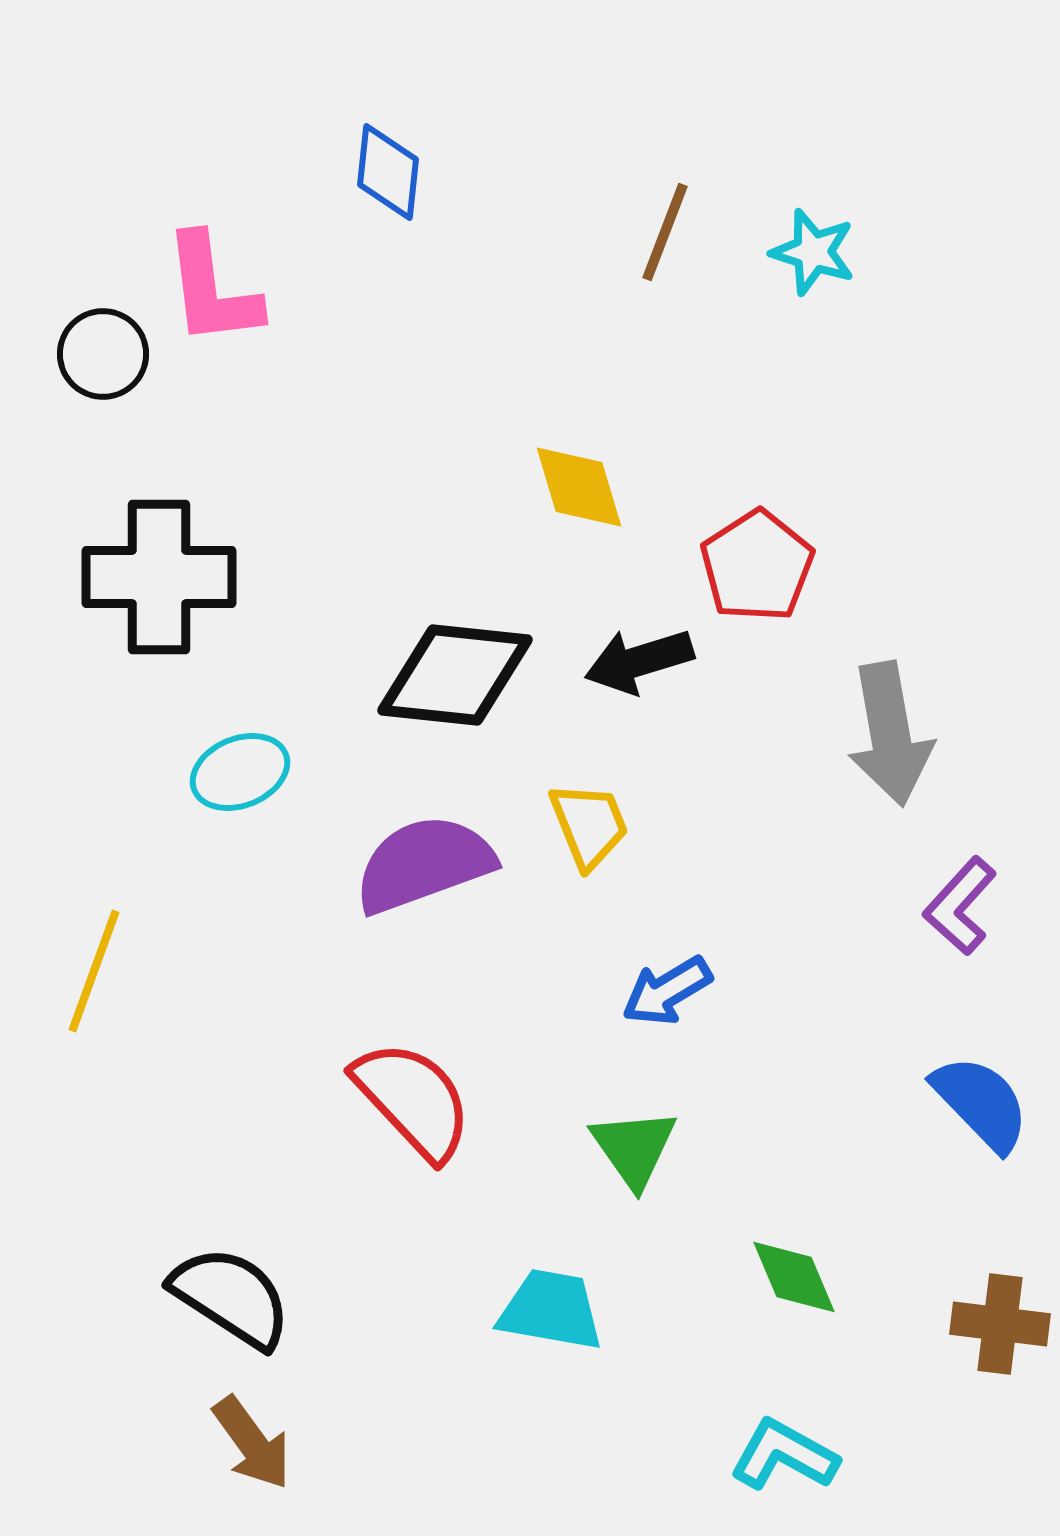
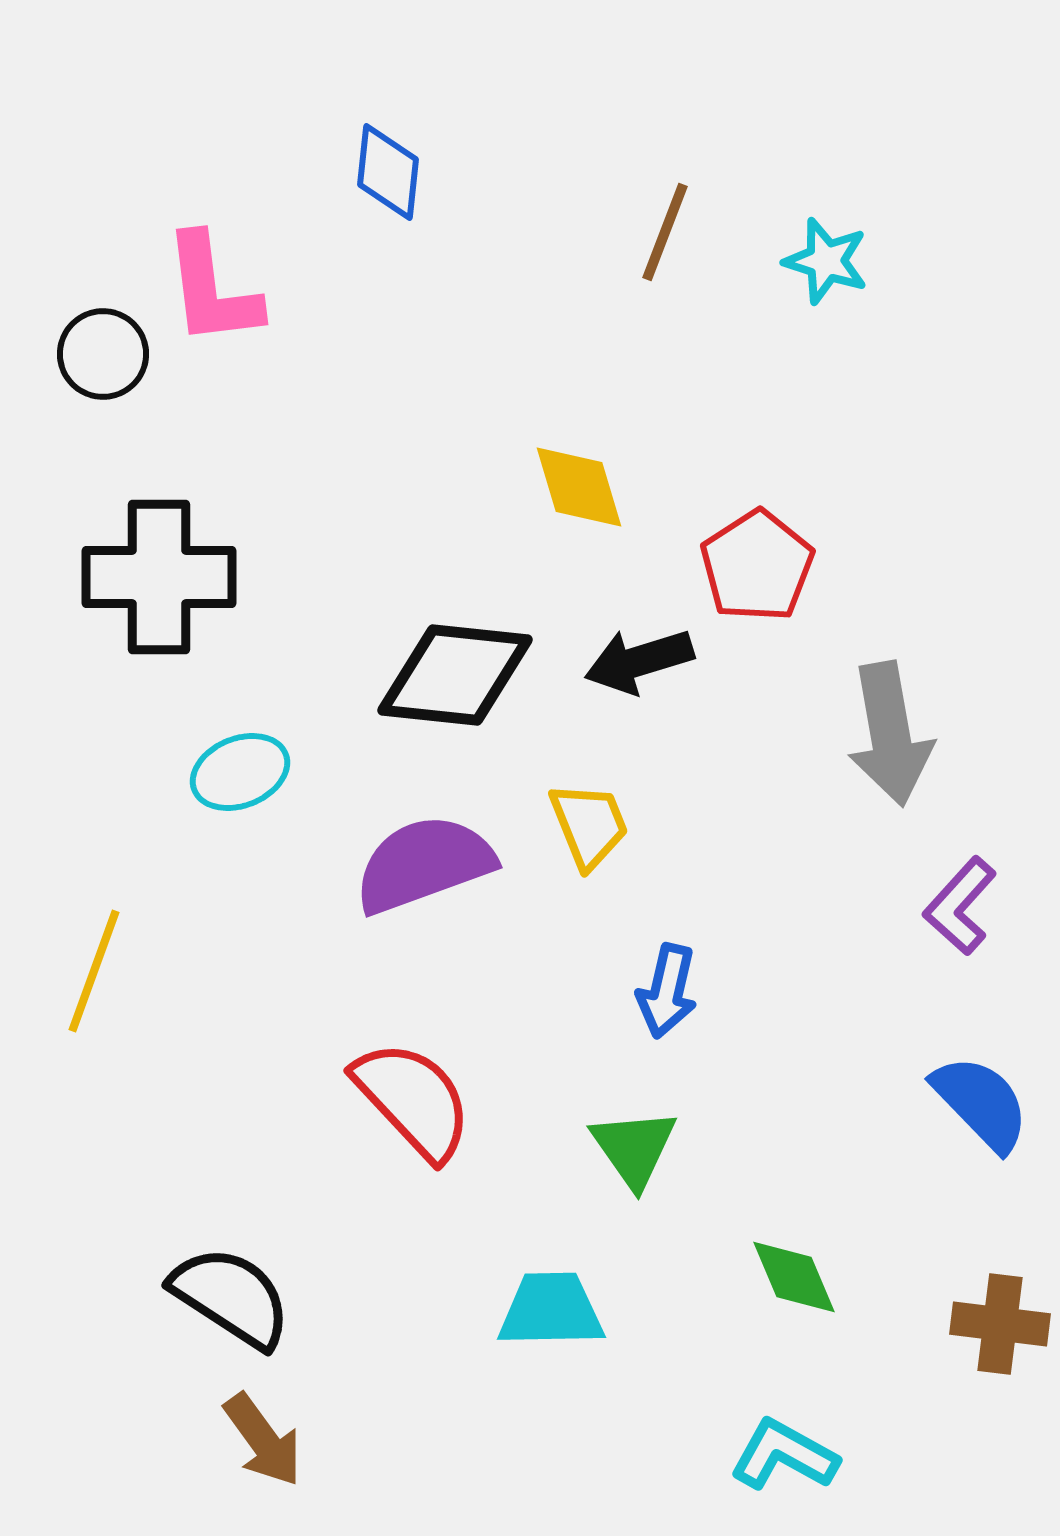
cyan star: moved 13 px right, 9 px down
blue arrow: rotated 46 degrees counterclockwise
cyan trapezoid: rotated 11 degrees counterclockwise
brown arrow: moved 11 px right, 3 px up
